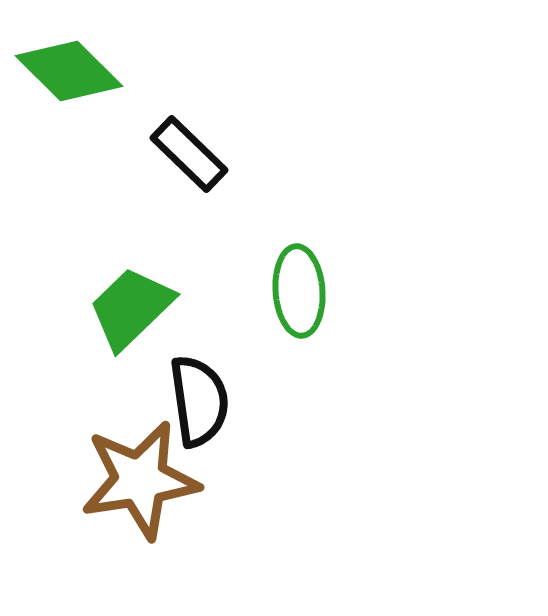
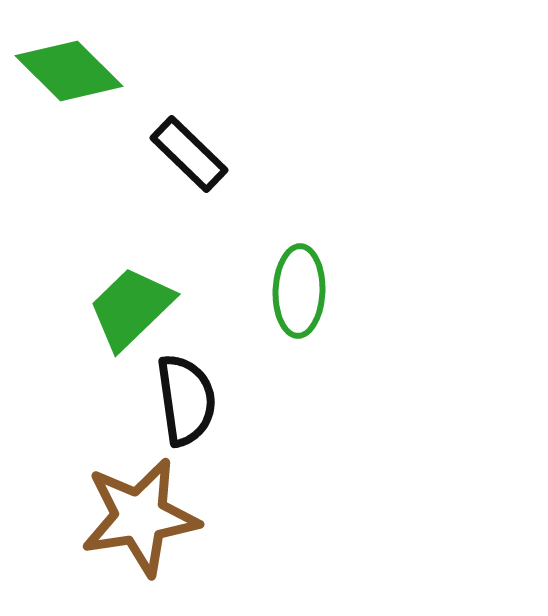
green ellipse: rotated 6 degrees clockwise
black semicircle: moved 13 px left, 1 px up
brown star: moved 37 px down
